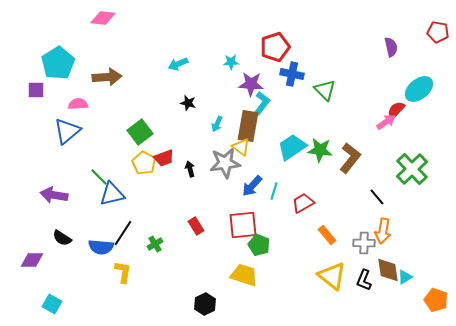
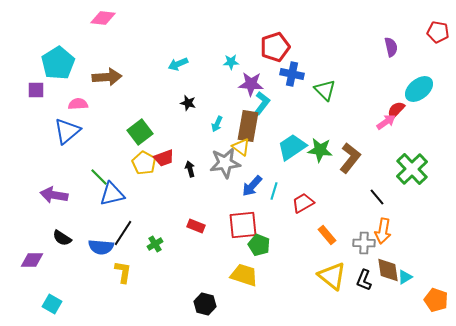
red rectangle at (196, 226): rotated 36 degrees counterclockwise
black hexagon at (205, 304): rotated 20 degrees counterclockwise
